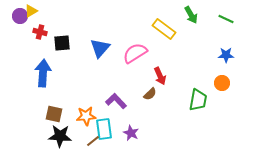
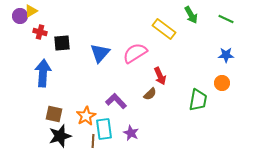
blue triangle: moved 5 px down
orange star: rotated 24 degrees counterclockwise
black star: rotated 20 degrees counterclockwise
brown line: rotated 48 degrees counterclockwise
